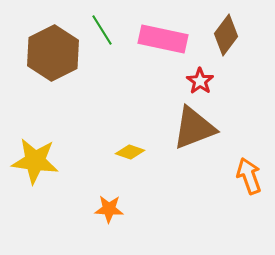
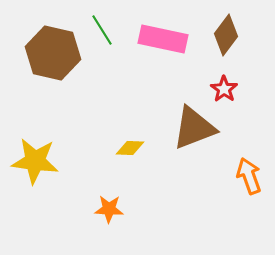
brown hexagon: rotated 20 degrees counterclockwise
red star: moved 24 px right, 8 px down
yellow diamond: moved 4 px up; rotated 16 degrees counterclockwise
